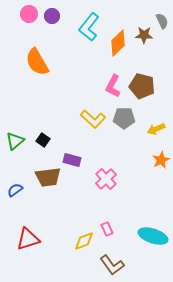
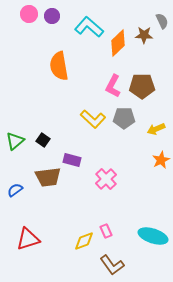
cyan L-shape: rotated 92 degrees clockwise
orange semicircle: moved 22 px right, 4 px down; rotated 20 degrees clockwise
brown pentagon: rotated 15 degrees counterclockwise
pink rectangle: moved 1 px left, 2 px down
